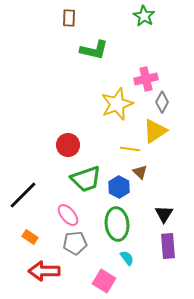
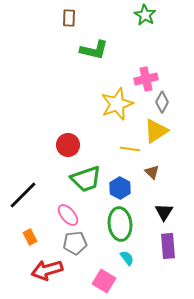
green star: moved 1 px right, 1 px up
yellow triangle: moved 1 px right
brown triangle: moved 12 px right
blue hexagon: moved 1 px right, 1 px down
black triangle: moved 2 px up
green ellipse: moved 3 px right
orange rectangle: rotated 28 degrees clockwise
red arrow: moved 3 px right, 1 px up; rotated 16 degrees counterclockwise
